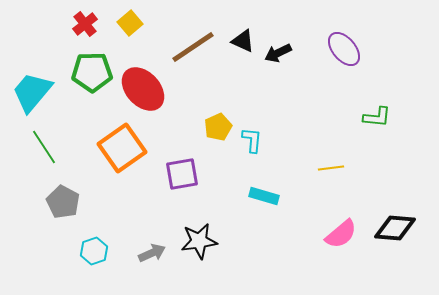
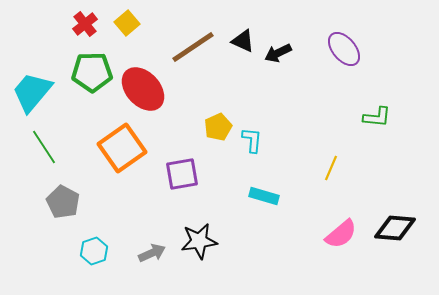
yellow square: moved 3 px left
yellow line: rotated 60 degrees counterclockwise
